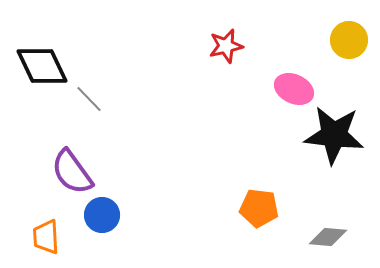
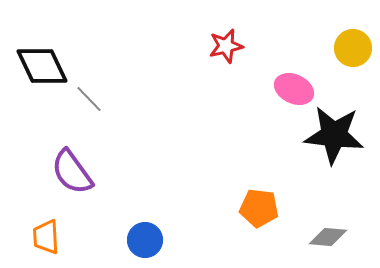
yellow circle: moved 4 px right, 8 px down
blue circle: moved 43 px right, 25 px down
